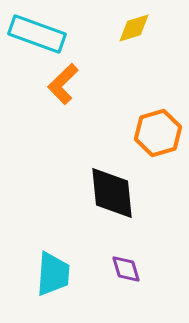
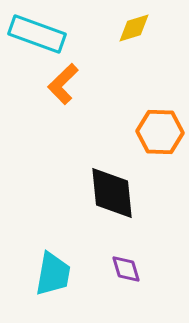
orange hexagon: moved 2 px right, 1 px up; rotated 18 degrees clockwise
cyan trapezoid: rotated 6 degrees clockwise
